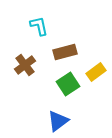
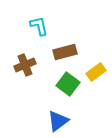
brown cross: rotated 15 degrees clockwise
green square: rotated 20 degrees counterclockwise
